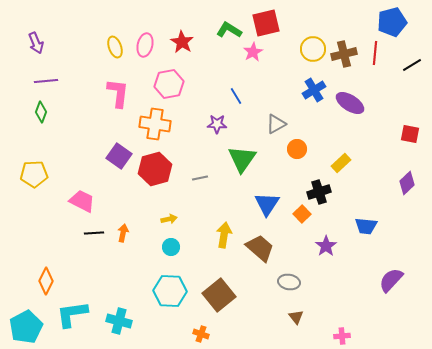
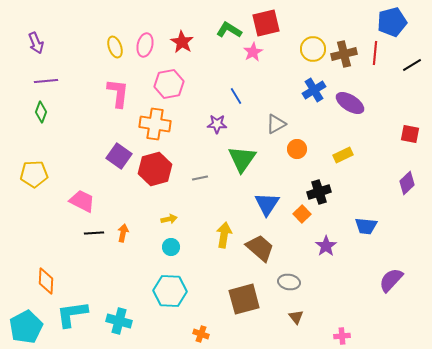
yellow rectangle at (341, 163): moved 2 px right, 8 px up; rotated 18 degrees clockwise
orange diamond at (46, 281): rotated 24 degrees counterclockwise
brown square at (219, 295): moved 25 px right, 4 px down; rotated 24 degrees clockwise
